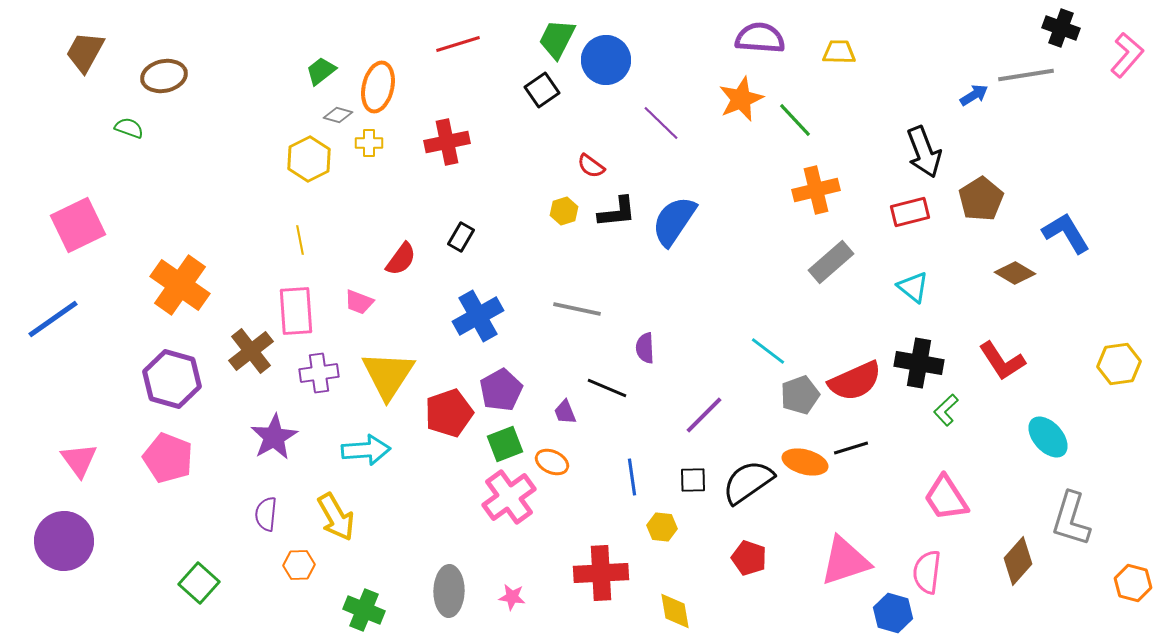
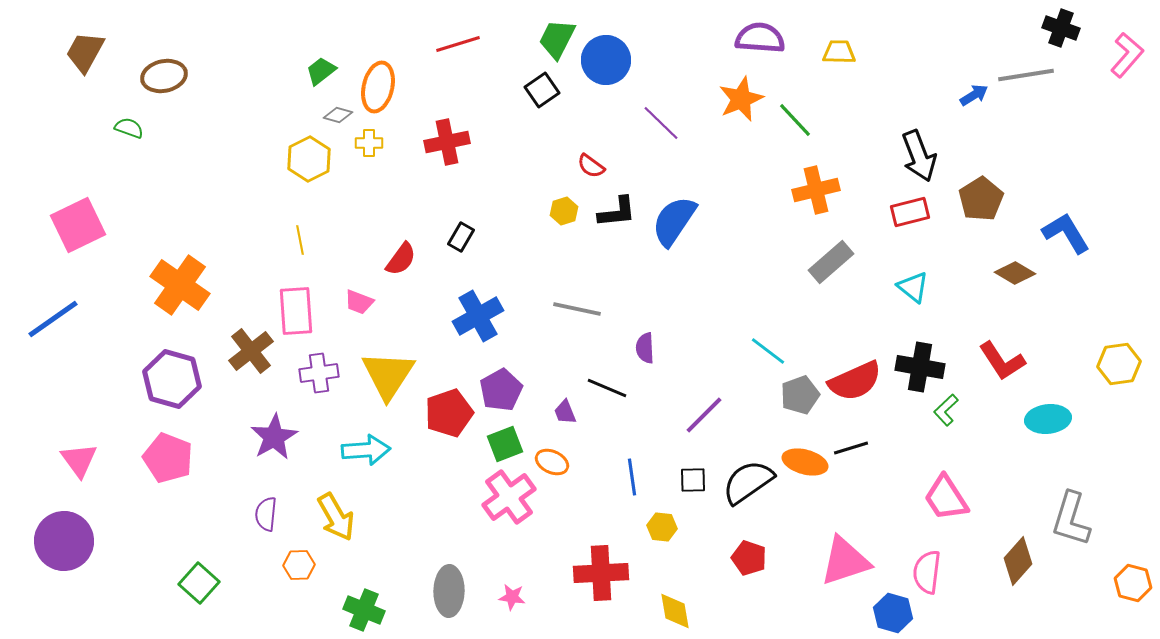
black arrow at (924, 152): moved 5 px left, 4 px down
black cross at (919, 363): moved 1 px right, 4 px down
cyan ellipse at (1048, 437): moved 18 px up; rotated 54 degrees counterclockwise
